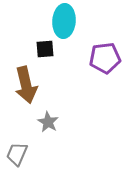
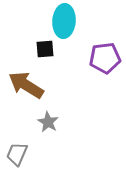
brown arrow: rotated 135 degrees clockwise
